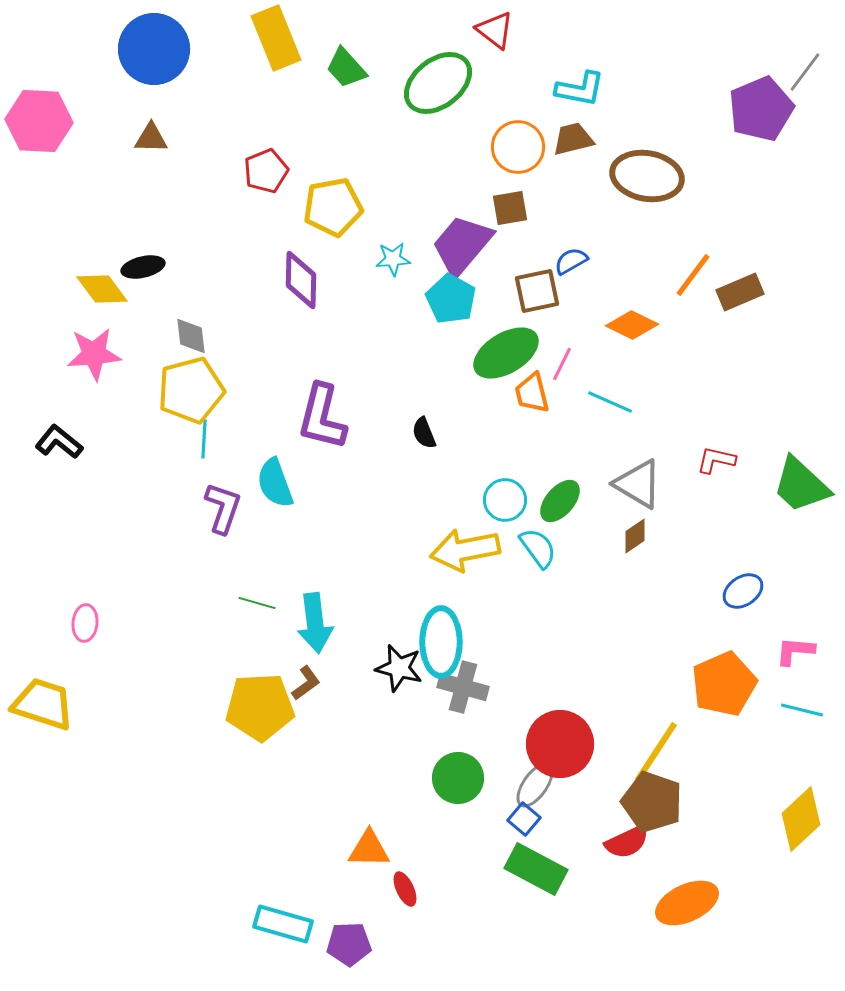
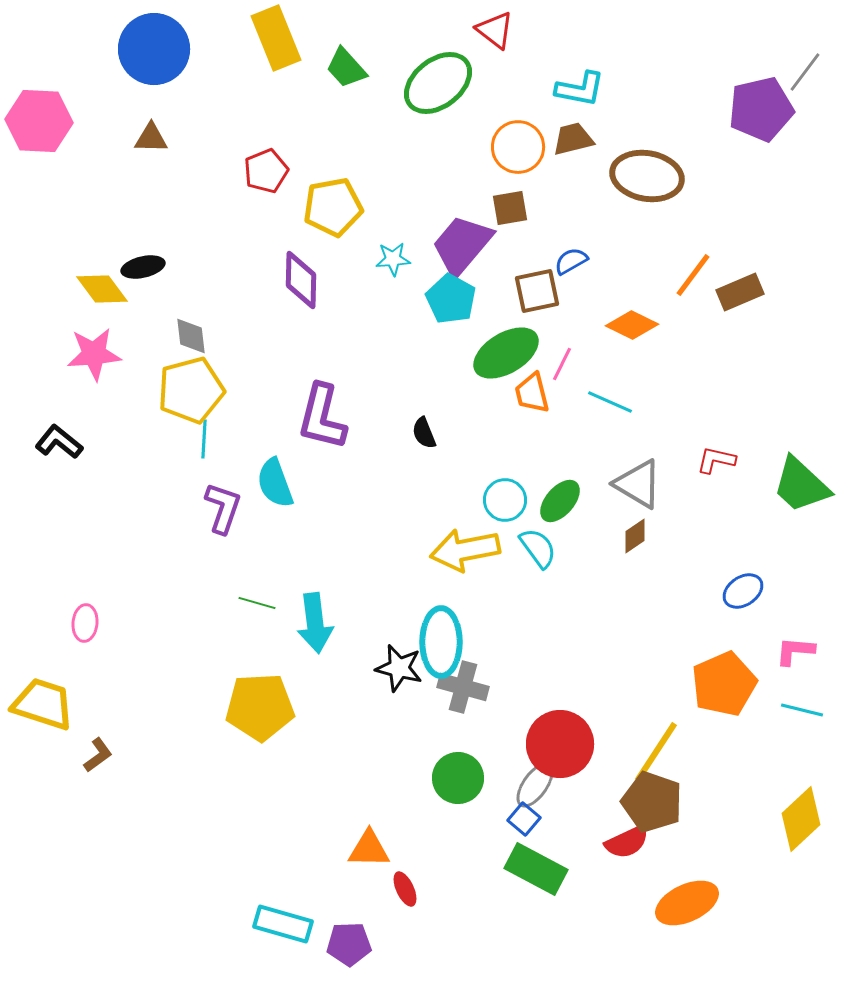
purple pentagon at (761, 109): rotated 10 degrees clockwise
brown L-shape at (306, 683): moved 208 px left, 72 px down
